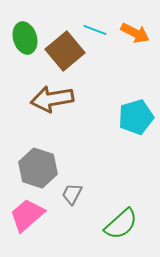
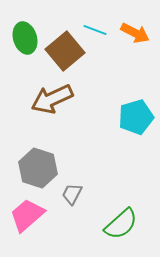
brown arrow: rotated 15 degrees counterclockwise
